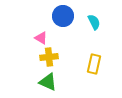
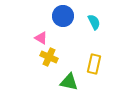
yellow cross: rotated 30 degrees clockwise
green triangle: moved 21 px right; rotated 12 degrees counterclockwise
